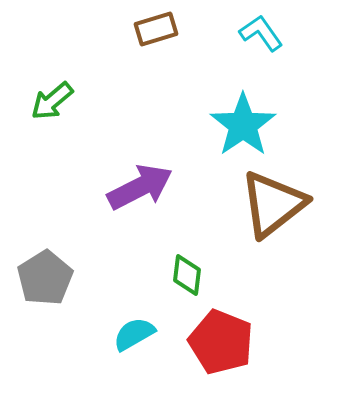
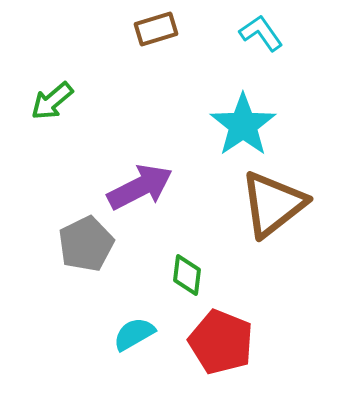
gray pentagon: moved 41 px right, 34 px up; rotated 6 degrees clockwise
